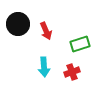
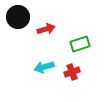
black circle: moved 7 px up
red arrow: moved 2 px up; rotated 84 degrees counterclockwise
cyan arrow: rotated 78 degrees clockwise
